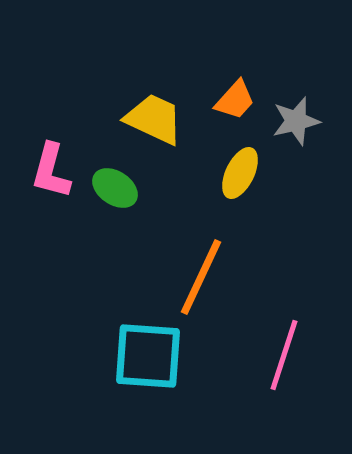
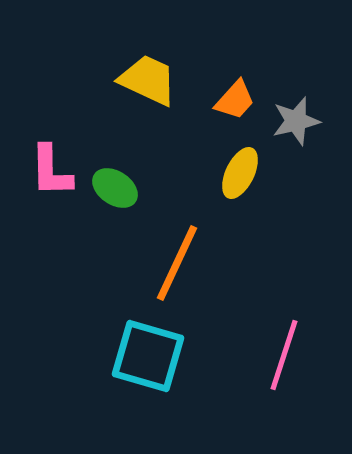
yellow trapezoid: moved 6 px left, 39 px up
pink L-shape: rotated 16 degrees counterclockwise
orange line: moved 24 px left, 14 px up
cyan square: rotated 12 degrees clockwise
